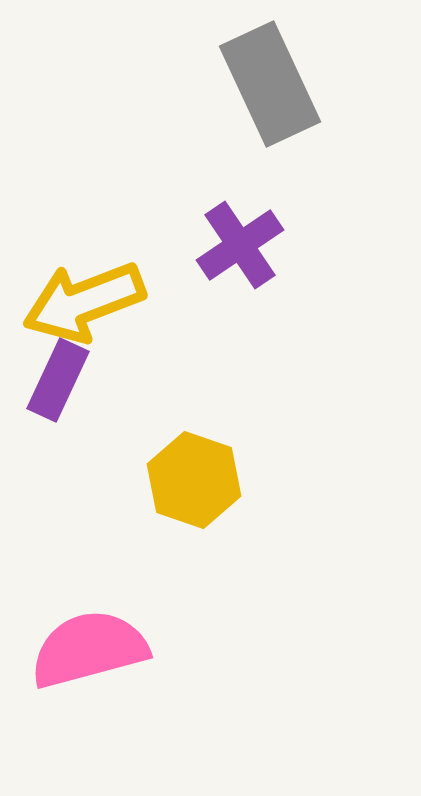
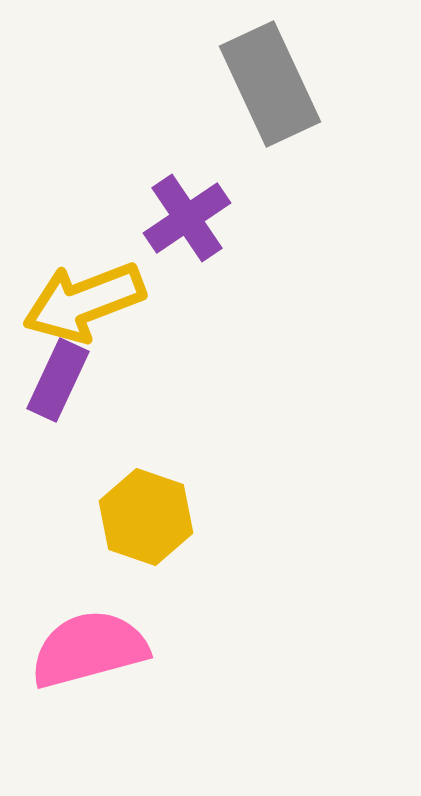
purple cross: moved 53 px left, 27 px up
yellow hexagon: moved 48 px left, 37 px down
